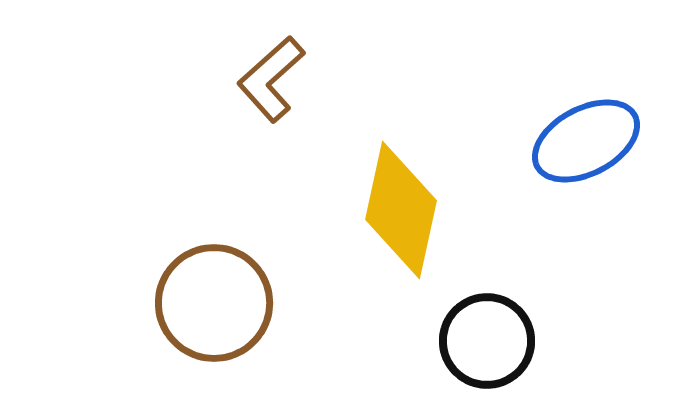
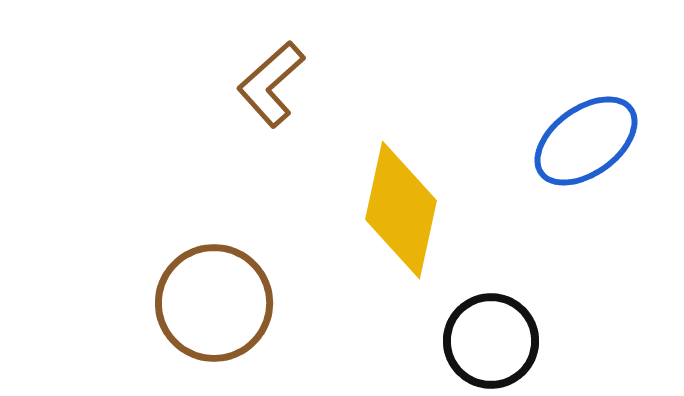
brown L-shape: moved 5 px down
blue ellipse: rotated 8 degrees counterclockwise
black circle: moved 4 px right
